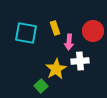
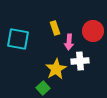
cyan square: moved 8 px left, 6 px down
green square: moved 2 px right, 2 px down
